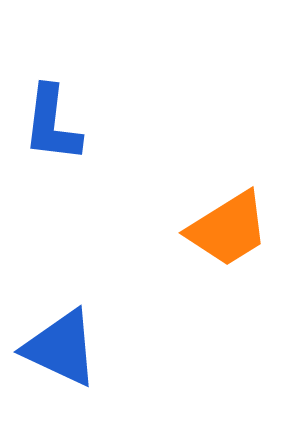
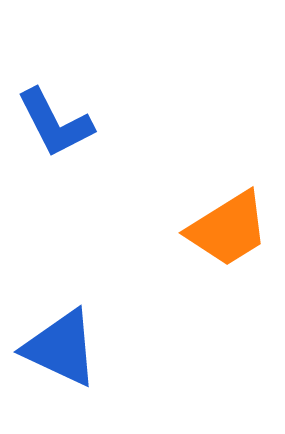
blue L-shape: moved 3 px right, 1 px up; rotated 34 degrees counterclockwise
